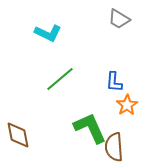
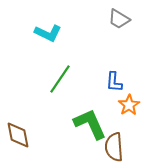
green line: rotated 16 degrees counterclockwise
orange star: moved 2 px right
green L-shape: moved 4 px up
